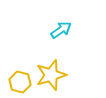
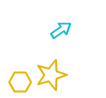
yellow hexagon: rotated 15 degrees counterclockwise
